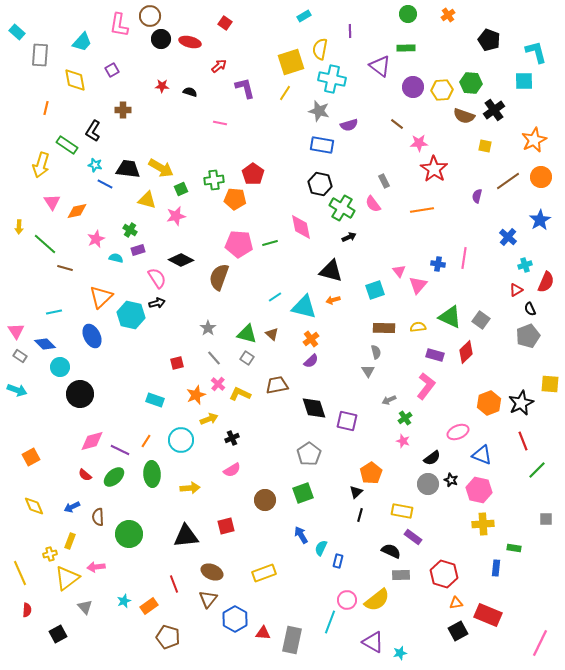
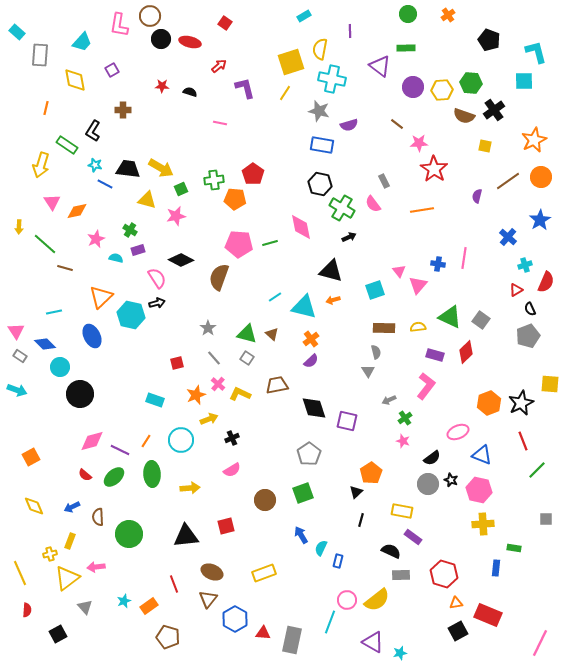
black line at (360, 515): moved 1 px right, 5 px down
